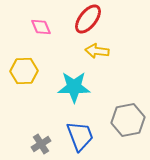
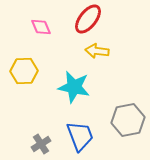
cyan star: rotated 12 degrees clockwise
